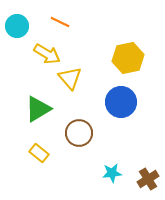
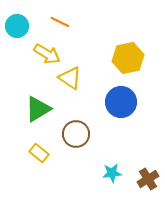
yellow triangle: rotated 15 degrees counterclockwise
brown circle: moved 3 px left, 1 px down
